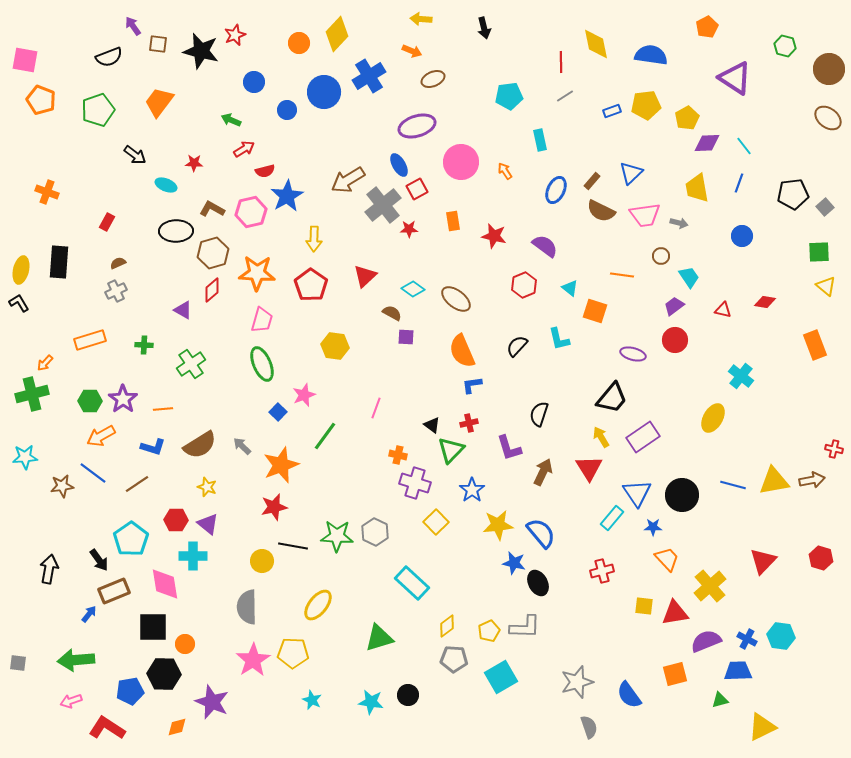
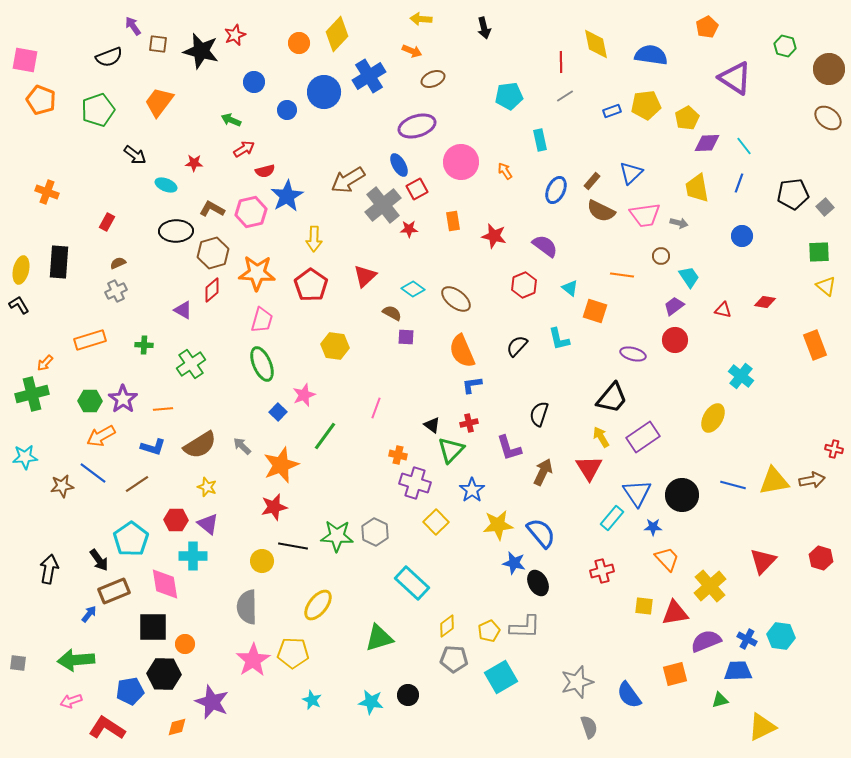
black L-shape at (19, 303): moved 2 px down
